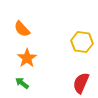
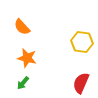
orange semicircle: moved 2 px up
orange star: rotated 24 degrees counterclockwise
green arrow: moved 1 px right; rotated 88 degrees counterclockwise
